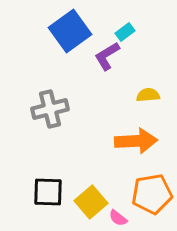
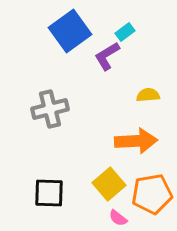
black square: moved 1 px right, 1 px down
yellow square: moved 18 px right, 18 px up
